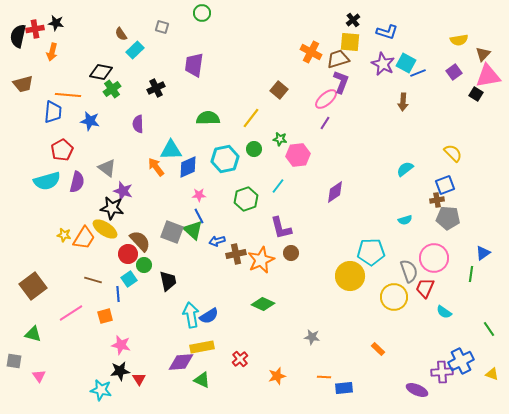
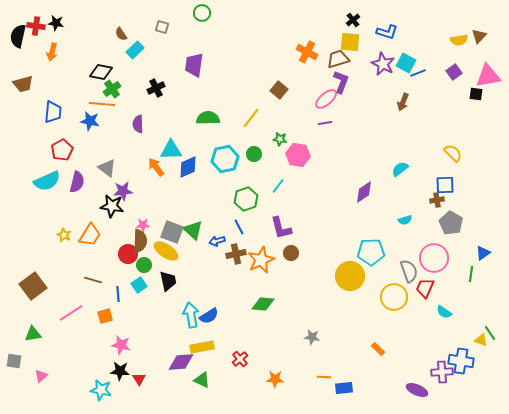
red cross at (35, 29): moved 1 px right, 3 px up; rotated 18 degrees clockwise
orange cross at (311, 52): moved 4 px left
brown triangle at (483, 54): moved 4 px left, 18 px up
black square at (476, 94): rotated 24 degrees counterclockwise
orange line at (68, 95): moved 34 px right, 9 px down
brown arrow at (403, 102): rotated 18 degrees clockwise
purple line at (325, 123): rotated 48 degrees clockwise
green circle at (254, 149): moved 5 px down
pink hexagon at (298, 155): rotated 15 degrees clockwise
cyan semicircle at (405, 169): moved 5 px left
cyan semicircle at (47, 181): rotated 8 degrees counterclockwise
blue square at (445, 185): rotated 18 degrees clockwise
purple star at (123, 191): rotated 24 degrees counterclockwise
purple diamond at (335, 192): moved 29 px right
pink star at (199, 195): moved 56 px left, 30 px down
black star at (112, 208): moved 2 px up
blue line at (199, 216): moved 40 px right, 11 px down
gray pentagon at (448, 218): moved 3 px right, 5 px down; rotated 25 degrees clockwise
yellow ellipse at (105, 229): moved 61 px right, 22 px down
yellow star at (64, 235): rotated 16 degrees clockwise
orange trapezoid at (84, 238): moved 6 px right, 3 px up
brown semicircle at (140, 241): rotated 45 degrees clockwise
cyan square at (129, 279): moved 10 px right, 6 px down
green diamond at (263, 304): rotated 20 degrees counterclockwise
green line at (489, 329): moved 1 px right, 4 px down
green triangle at (33, 334): rotated 24 degrees counterclockwise
blue cross at (461, 361): rotated 35 degrees clockwise
black star at (120, 371): rotated 12 degrees clockwise
yellow triangle at (492, 374): moved 11 px left, 34 px up
pink triangle at (39, 376): moved 2 px right; rotated 24 degrees clockwise
orange star at (277, 376): moved 2 px left, 3 px down; rotated 18 degrees clockwise
